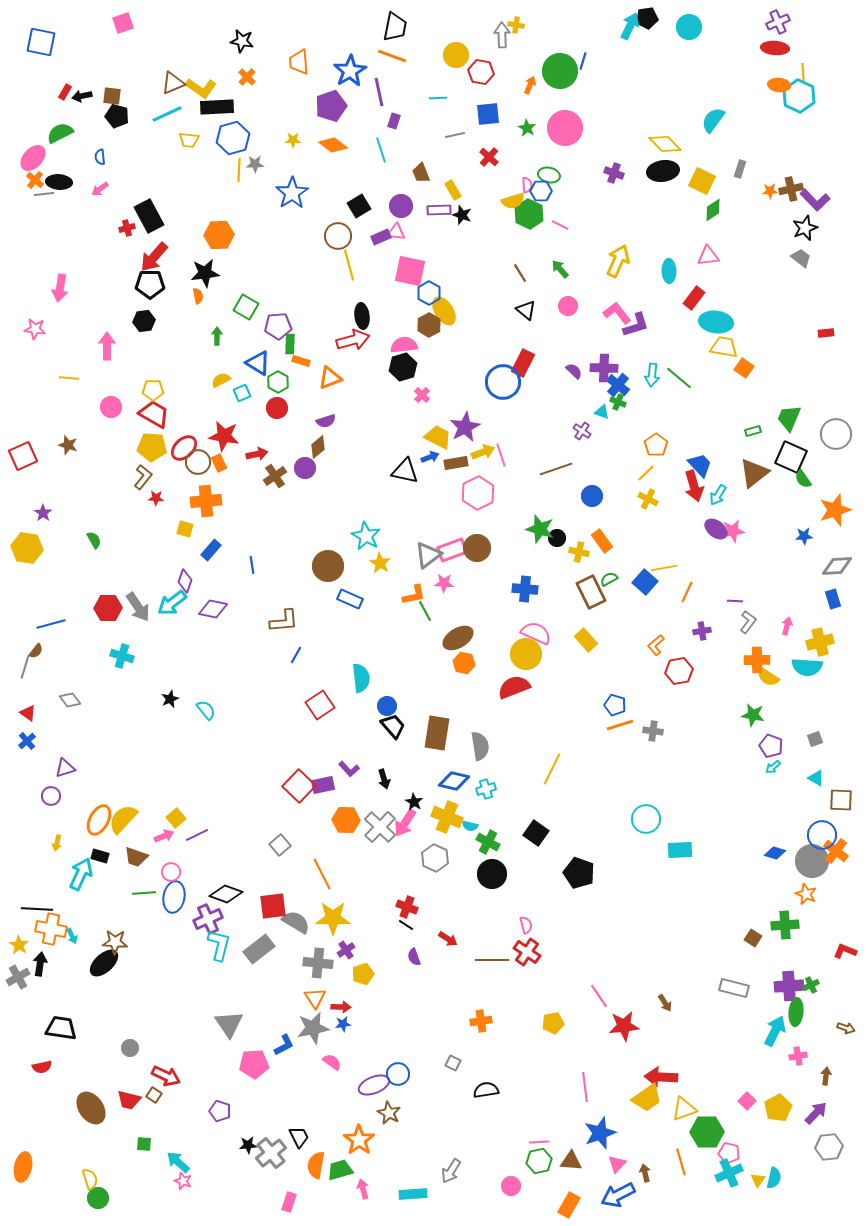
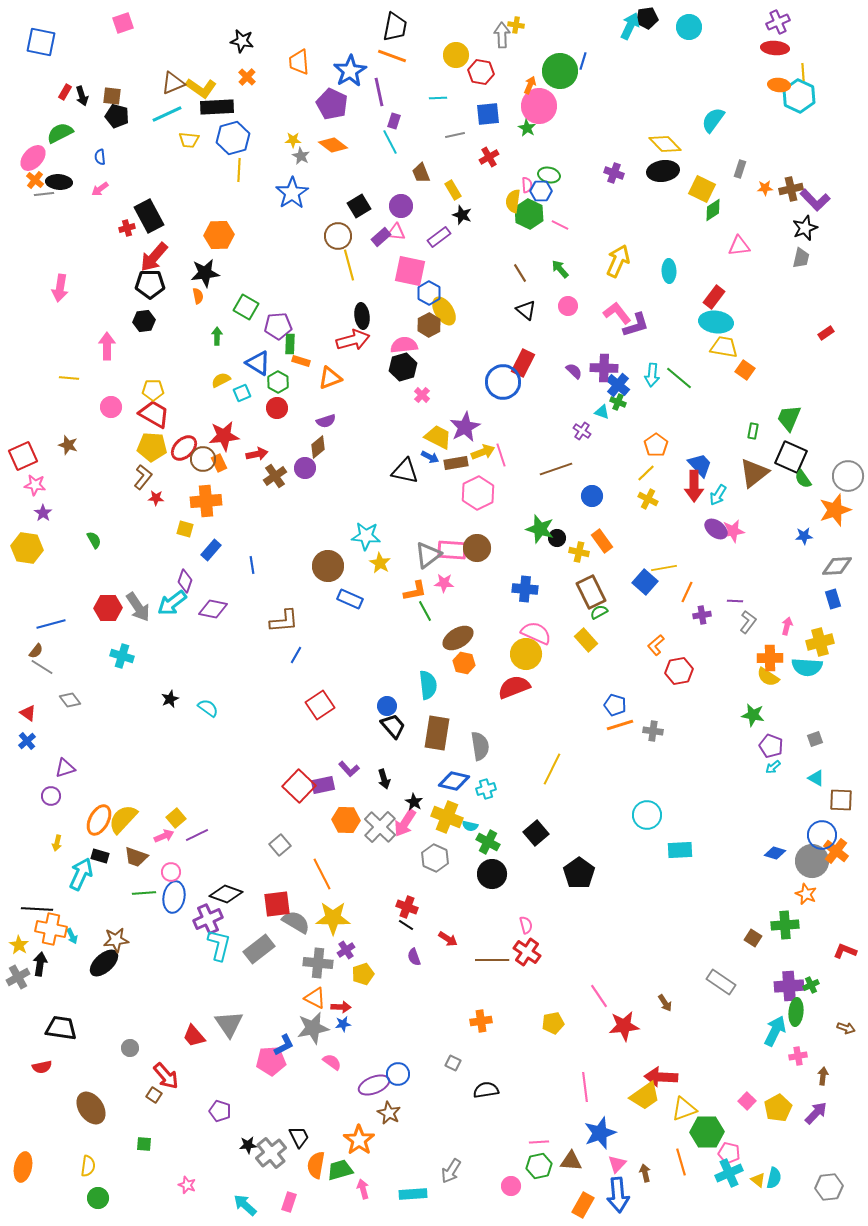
black arrow at (82, 96): rotated 96 degrees counterclockwise
purple pentagon at (331, 106): moved 1 px right, 2 px up; rotated 28 degrees counterclockwise
pink circle at (565, 128): moved 26 px left, 22 px up
cyan line at (381, 150): moved 9 px right, 8 px up; rotated 10 degrees counterclockwise
red cross at (489, 157): rotated 18 degrees clockwise
gray star at (255, 164): moved 46 px right, 8 px up; rotated 30 degrees clockwise
yellow square at (702, 181): moved 8 px down
orange star at (770, 191): moved 5 px left, 3 px up
yellow semicircle at (513, 201): rotated 115 degrees clockwise
purple rectangle at (439, 210): moved 27 px down; rotated 35 degrees counterclockwise
purple rectangle at (381, 237): rotated 18 degrees counterclockwise
pink triangle at (708, 256): moved 31 px right, 10 px up
gray trapezoid at (801, 258): rotated 65 degrees clockwise
red rectangle at (694, 298): moved 20 px right, 1 px up
pink star at (35, 329): moved 156 px down
red rectangle at (826, 333): rotated 28 degrees counterclockwise
orange square at (744, 368): moved 1 px right, 2 px down
green rectangle at (753, 431): rotated 63 degrees counterclockwise
gray circle at (836, 434): moved 12 px right, 42 px down
red star at (224, 436): rotated 16 degrees counterclockwise
blue arrow at (430, 457): rotated 48 degrees clockwise
brown circle at (198, 462): moved 5 px right, 3 px up
red arrow at (694, 486): rotated 16 degrees clockwise
cyan star at (366, 536): rotated 24 degrees counterclockwise
pink rectangle at (452, 550): rotated 24 degrees clockwise
green semicircle at (609, 579): moved 10 px left, 33 px down
orange L-shape at (414, 595): moved 1 px right, 4 px up
purple cross at (702, 631): moved 16 px up
orange cross at (757, 660): moved 13 px right, 2 px up
gray line at (25, 667): moved 17 px right; rotated 75 degrees counterclockwise
cyan semicircle at (361, 678): moved 67 px right, 7 px down
cyan semicircle at (206, 710): moved 2 px right, 2 px up; rotated 15 degrees counterclockwise
cyan circle at (646, 819): moved 1 px right, 4 px up
black square at (536, 833): rotated 15 degrees clockwise
black pentagon at (579, 873): rotated 16 degrees clockwise
red square at (273, 906): moved 4 px right, 2 px up
brown star at (115, 942): moved 1 px right, 2 px up; rotated 10 degrees counterclockwise
gray rectangle at (734, 988): moved 13 px left, 6 px up; rotated 20 degrees clockwise
orange triangle at (315, 998): rotated 30 degrees counterclockwise
pink pentagon at (254, 1064): moved 17 px right, 3 px up
red arrow at (166, 1076): rotated 24 degrees clockwise
brown arrow at (826, 1076): moved 3 px left
yellow trapezoid at (647, 1098): moved 2 px left, 2 px up
red trapezoid at (129, 1100): moved 65 px right, 64 px up; rotated 35 degrees clockwise
gray hexagon at (829, 1147): moved 40 px down
green hexagon at (539, 1161): moved 5 px down
cyan arrow at (178, 1162): moved 67 px right, 43 px down
yellow semicircle at (90, 1179): moved 2 px left, 13 px up; rotated 25 degrees clockwise
yellow triangle at (758, 1180): rotated 28 degrees counterclockwise
pink star at (183, 1181): moved 4 px right, 4 px down
blue arrow at (618, 1195): rotated 68 degrees counterclockwise
orange rectangle at (569, 1205): moved 14 px right
